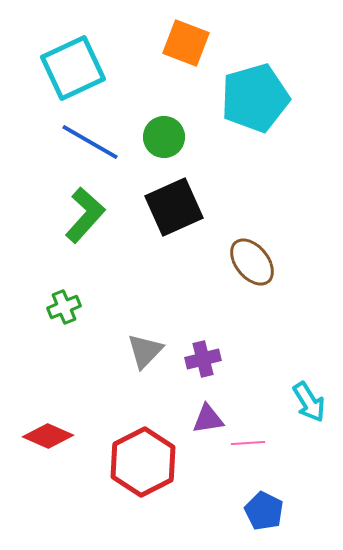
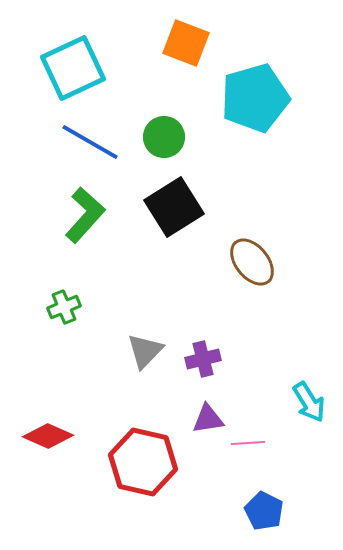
black square: rotated 8 degrees counterclockwise
red hexagon: rotated 20 degrees counterclockwise
